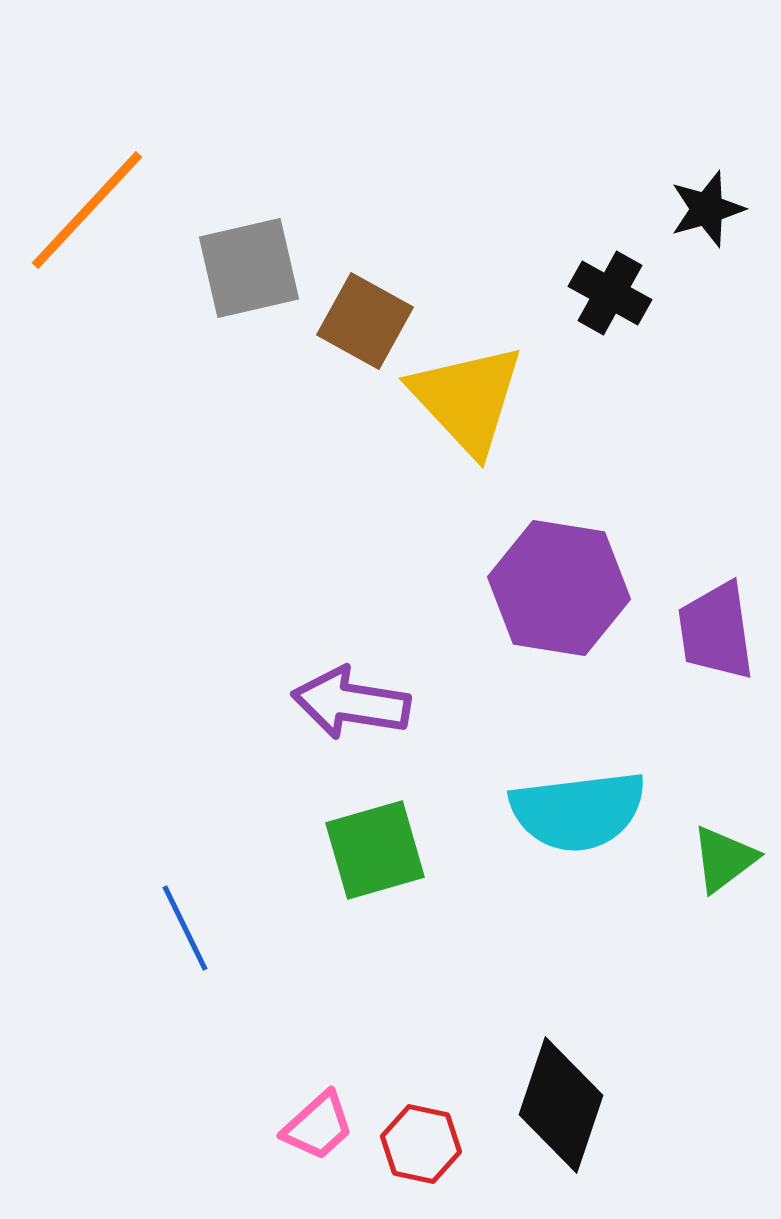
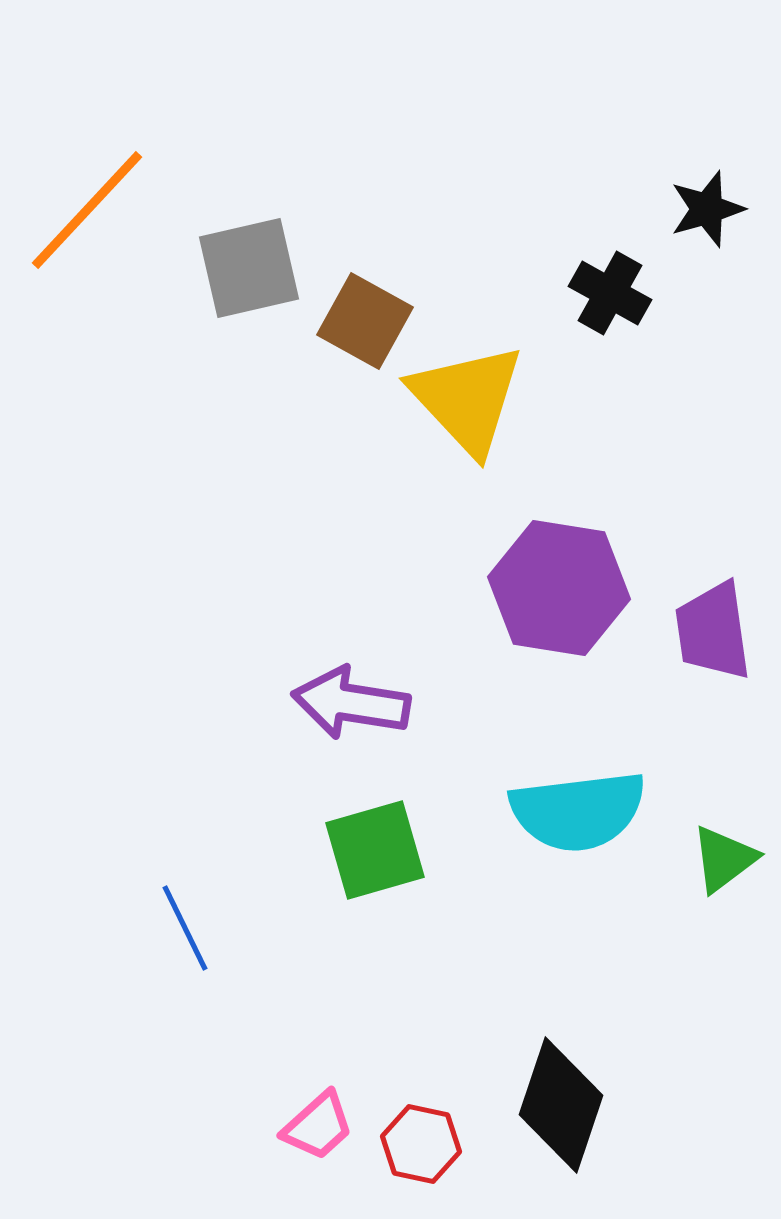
purple trapezoid: moved 3 px left
